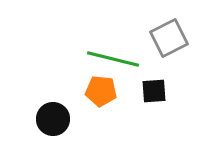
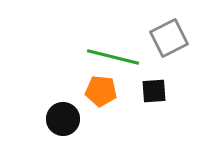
green line: moved 2 px up
black circle: moved 10 px right
